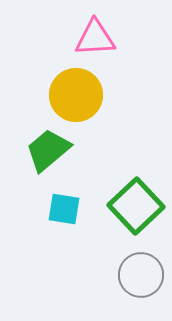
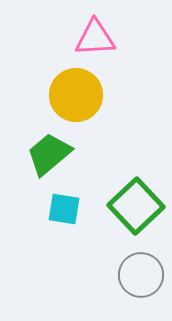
green trapezoid: moved 1 px right, 4 px down
